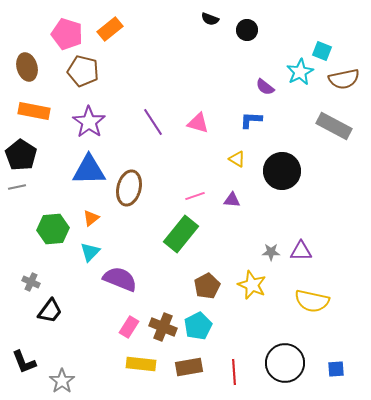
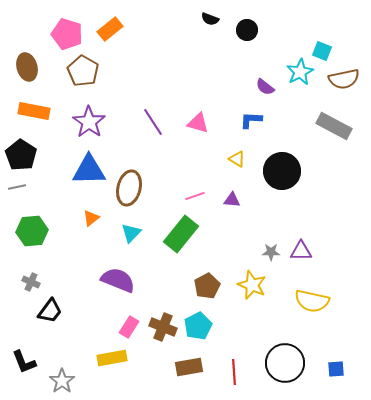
brown pentagon at (83, 71): rotated 16 degrees clockwise
green hexagon at (53, 229): moved 21 px left, 2 px down
cyan triangle at (90, 252): moved 41 px right, 19 px up
purple semicircle at (120, 279): moved 2 px left, 1 px down
yellow rectangle at (141, 364): moved 29 px left, 6 px up; rotated 16 degrees counterclockwise
